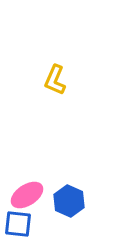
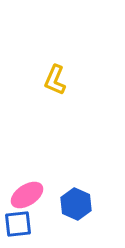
blue hexagon: moved 7 px right, 3 px down
blue square: rotated 12 degrees counterclockwise
